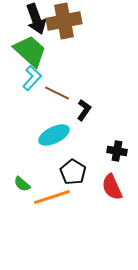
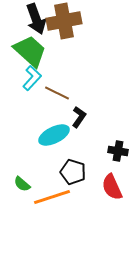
black L-shape: moved 5 px left, 7 px down
black cross: moved 1 px right
black pentagon: rotated 15 degrees counterclockwise
